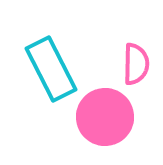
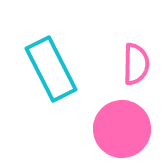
pink circle: moved 17 px right, 12 px down
